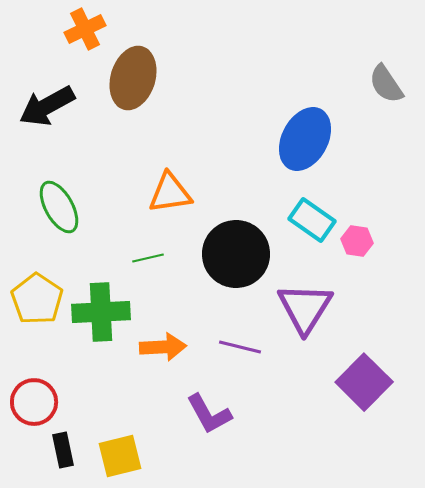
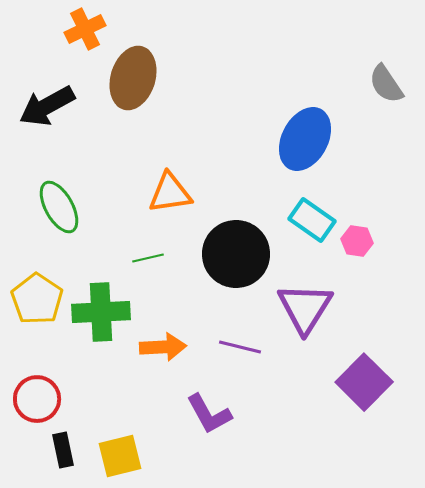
red circle: moved 3 px right, 3 px up
